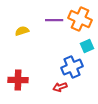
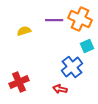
yellow semicircle: moved 2 px right
blue cross: rotated 15 degrees counterclockwise
red cross: moved 1 px right, 2 px down; rotated 24 degrees counterclockwise
red arrow: moved 2 px down; rotated 32 degrees clockwise
